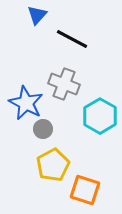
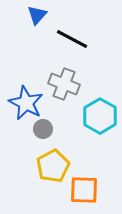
yellow pentagon: moved 1 px down
orange square: moved 1 px left; rotated 16 degrees counterclockwise
